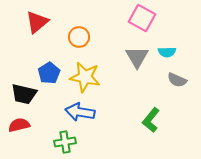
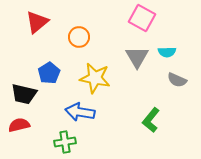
yellow star: moved 10 px right, 1 px down
